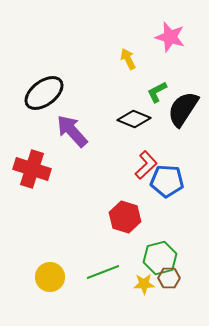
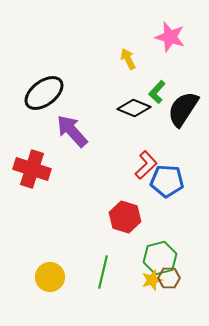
green L-shape: rotated 20 degrees counterclockwise
black diamond: moved 11 px up
green line: rotated 56 degrees counterclockwise
yellow star: moved 8 px right, 4 px up; rotated 15 degrees counterclockwise
